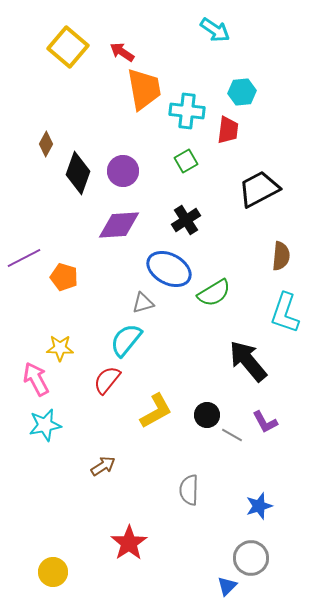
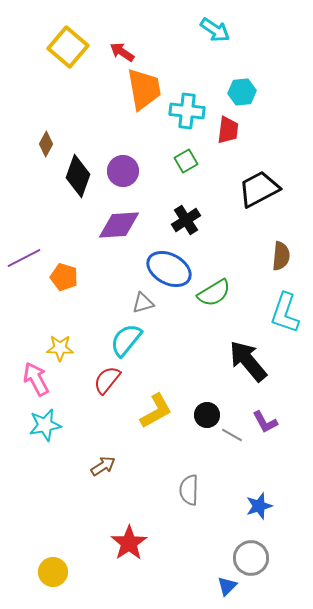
black diamond: moved 3 px down
